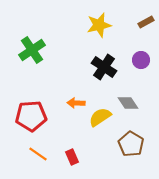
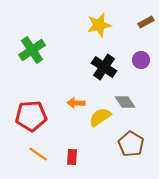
gray diamond: moved 3 px left, 1 px up
red rectangle: rotated 28 degrees clockwise
